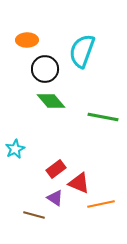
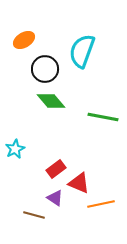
orange ellipse: moved 3 px left; rotated 30 degrees counterclockwise
